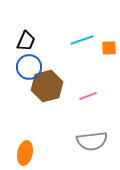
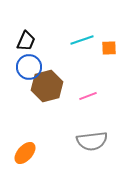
orange ellipse: rotated 30 degrees clockwise
